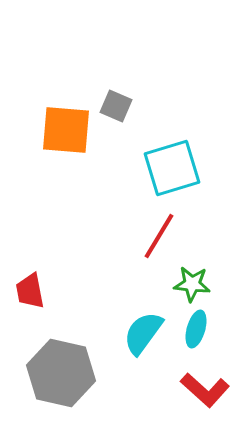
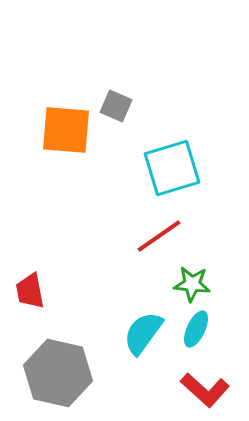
red line: rotated 24 degrees clockwise
cyan ellipse: rotated 9 degrees clockwise
gray hexagon: moved 3 px left
